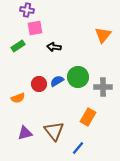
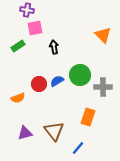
orange triangle: rotated 24 degrees counterclockwise
black arrow: rotated 72 degrees clockwise
green circle: moved 2 px right, 2 px up
orange rectangle: rotated 12 degrees counterclockwise
